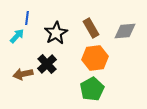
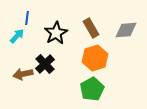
gray diamond: moved 1 px right, 1 px up
orange hexagon: rotated 10 degrees counterclockwise
black cross: moved 2 px left
